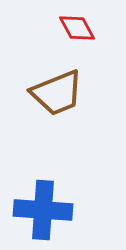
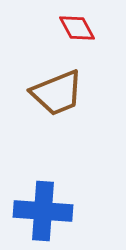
blue cross: moved 1 px down
